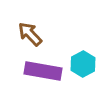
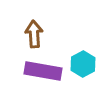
brown arrow: moved 4 px right; rotated 40 degrees clockwise
